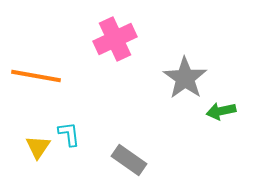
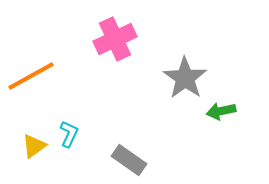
orange line: moved 5 px left; rotated 39 degrees counterclockwise
cyan L-shape: rotated 32 degrees clockwise
yellow triangle: moved 4 px left, 1 px up; rotated 20 degrees clockwise
